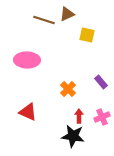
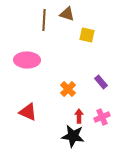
brown triangle: rotated 42 degrees clockwise
brown line: rotated 75 degrees clockwise
